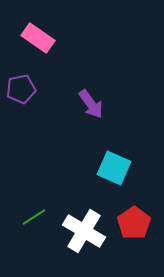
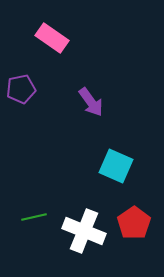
pink rectangle: moved 14 px right
purple arrow: moved 2 px up
cyan square: moved 2 px right, 2 px up
green line: rotated 20 degrees clockwise
white cross: rotated 9 degrees counterclockwise
